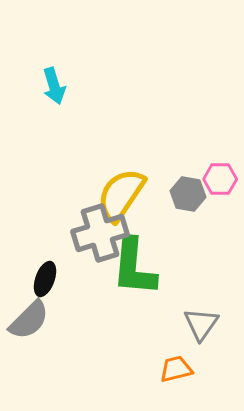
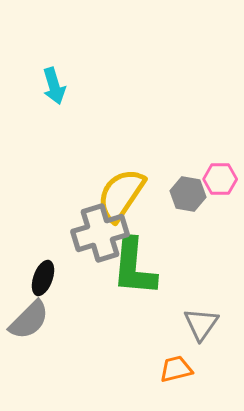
black ellipse: moved 2 px left, 1 px up
